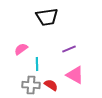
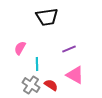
pink semicircle: moved 1 px left, 1 px up; rotated 24 degrees counterclockwise
gray cross: rotated 30 degrees clockwise
